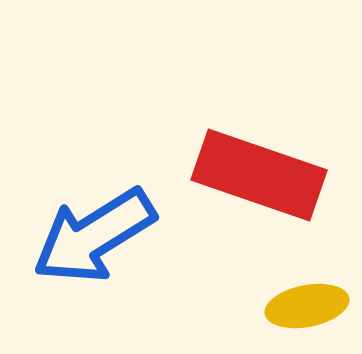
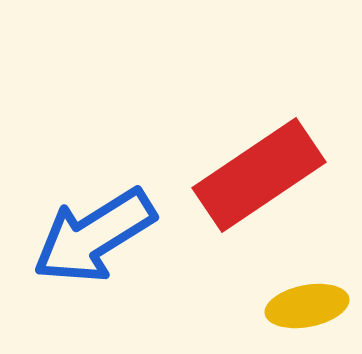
red rectangle: rotated 53 degrees counterclockwise
